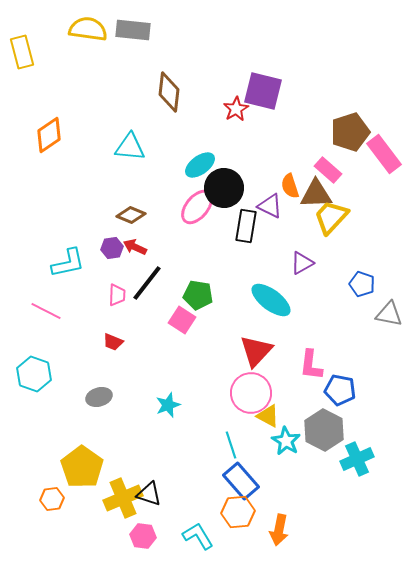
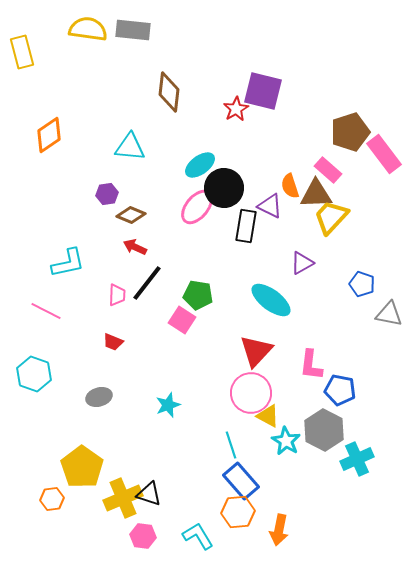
purple hexagon at (112, 248): moved 5 px left, 54 px up
